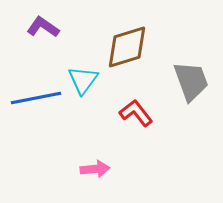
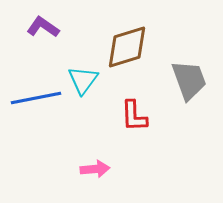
gray trapezoid: moved 2 px left, 1 px up
red L-shape: moved 2 px left, 3 px down; rotated 144 degrees counterclockwise
